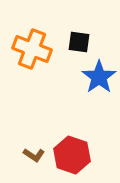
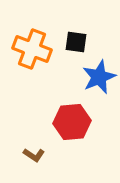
black square: moved 3 px left
blue star: rotated 12 degrees clockwise
red hexagon: moved 33 px up; rotated 24 degrees counterclockwise
